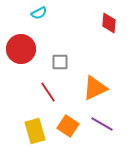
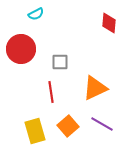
cyan semicircle: moved 3 px left, 1 px down
red line: moved 3 px right; rotated 25 degrees clockwise
orange square: rotated 15 degrees clockwise
